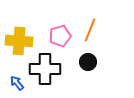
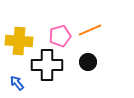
orange line: rotated 45 degrees clockwise
black cross: moved 2 px right, 4 px up
